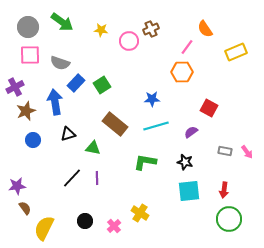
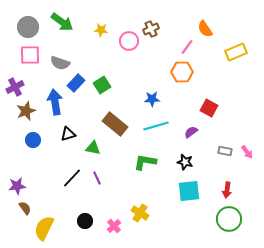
purple line: rotated 24 degrees counterclockwise
red arrow: moved 3 px right
